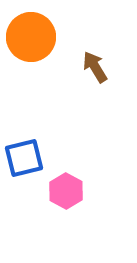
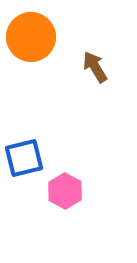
pink hexagon: moved 1 px left
